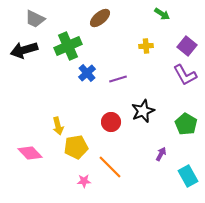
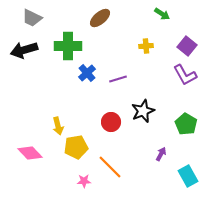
gray trapezoid: moved 3 px left, 1 px up
green cross: rotated 24 degrees clockwise
